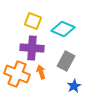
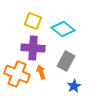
cyan diamond: rotated 15 degrees clockwise
purple cross: moved 1 px right
